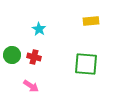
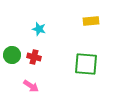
cyan star: rotated 16 degrees counterclockwise
